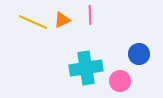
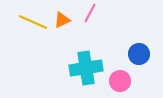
pink line: moved 2 px up; rotated 30 degrees clockwise
